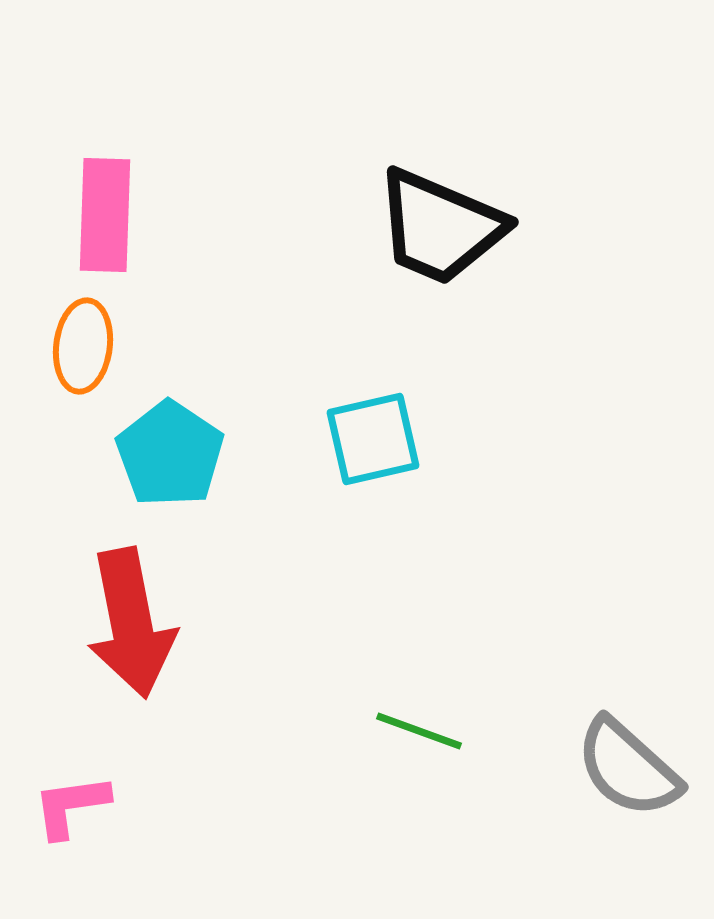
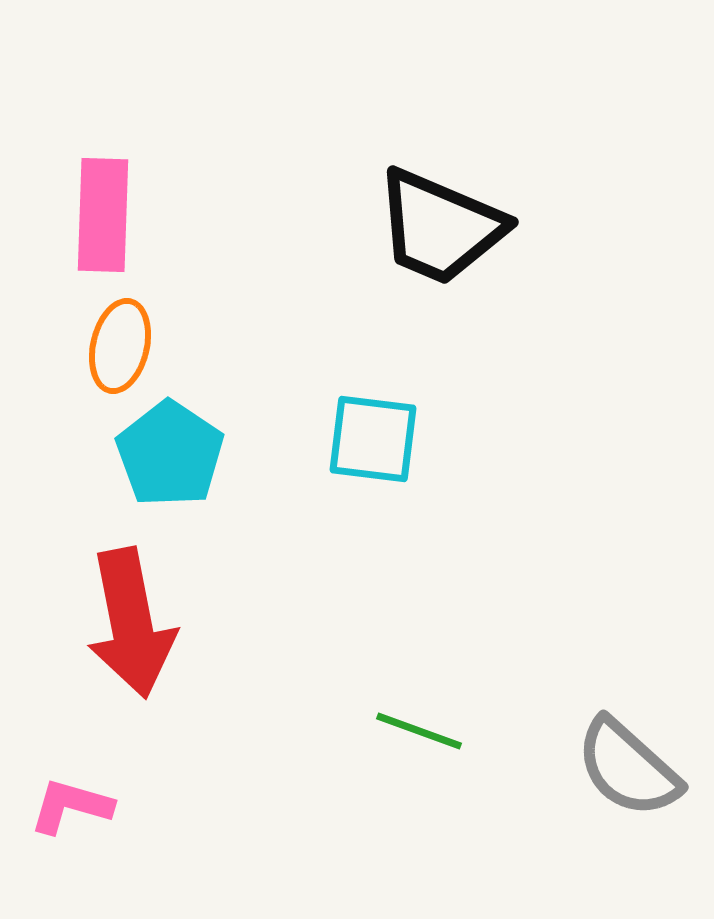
pink rectangle: moved 2 px left
orange ellipse: moved 37 px right; rotated 6 degrees clockwise
cyan square: rotated 20 degrees clockwise
pink L-shape: rotated 24 degrees clockwise
